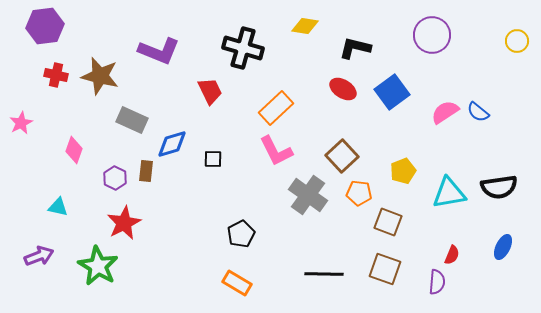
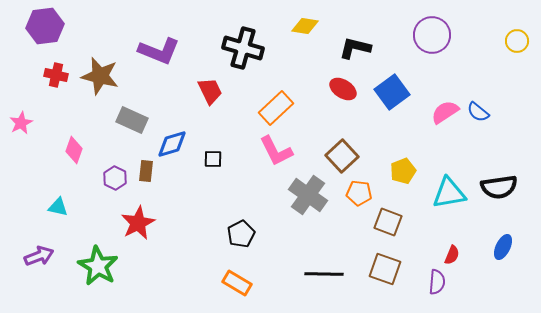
red star at (124, 223): moved 14 px right
